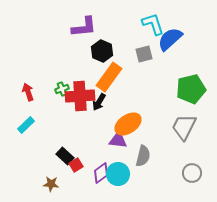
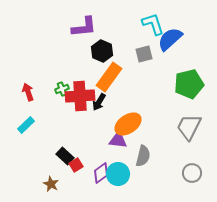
green pentagon: moved 2 px left, 5 px up
gray trapezoid: moved 5 px right
brown star: rotated 21 degrees clockwise
